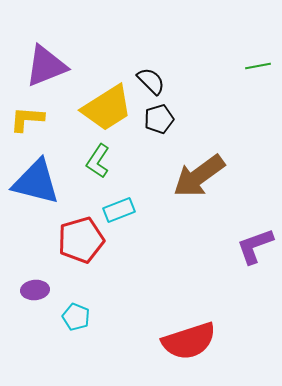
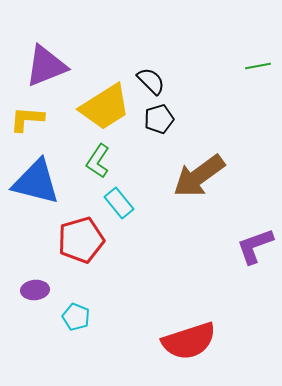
yellow trapezoid: moved 2 px left, 1 px up
cyan rectangle: moved 7 px up; rotated 72 degrees clockwise
